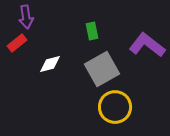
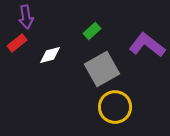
green rectangle: rotated 60 degrees clockwise
white diamond: moved 9 px up
